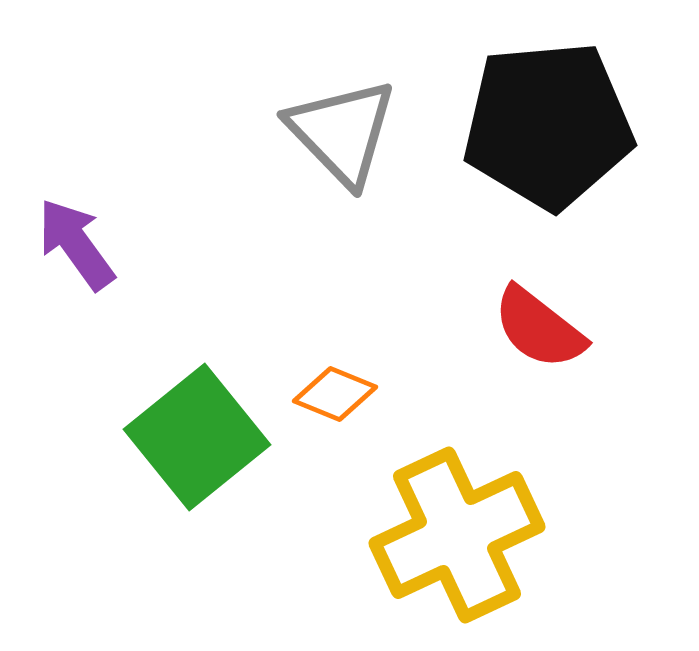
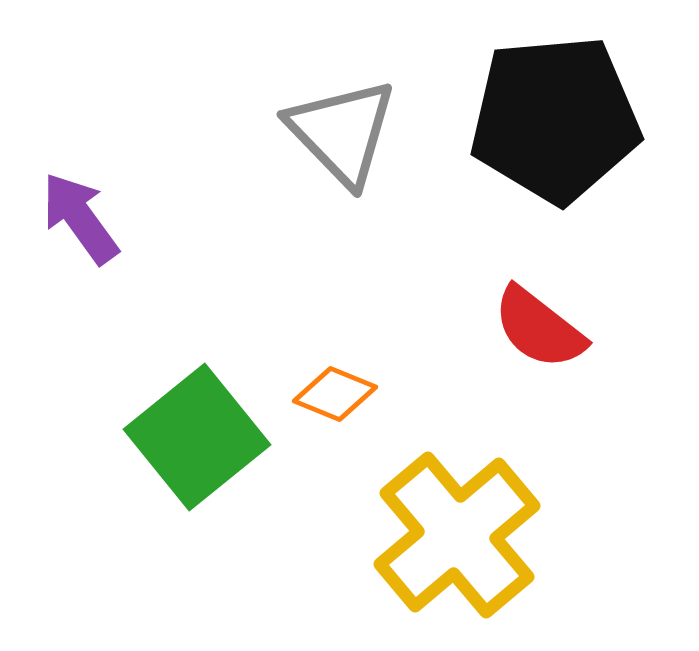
black pentagon: moved 7 px right, 6 px up
purple arrow: moved 4 px right, 26 px up
yellow cross: rotated 15 degrees counterclockwise
